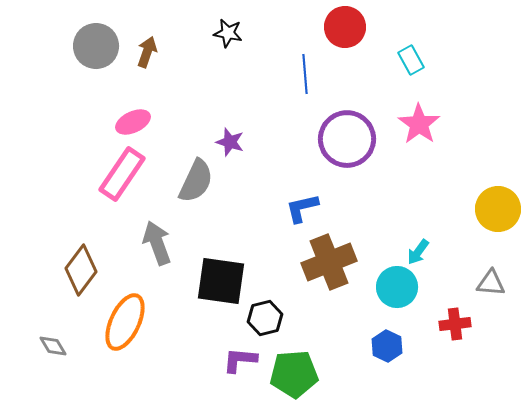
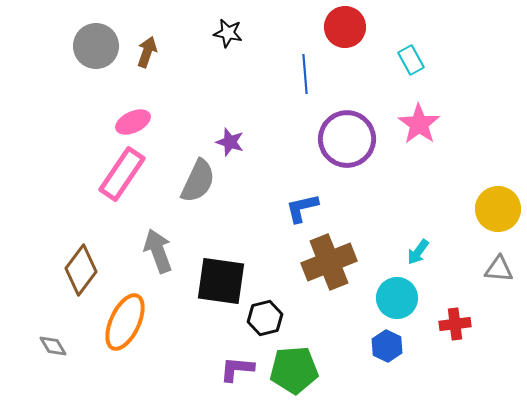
gray semicircle: moved 2 px right
gray arrow: moved 1 px right, 8 px down
gray triangle: moved 8 px right, 14 px up
cyan circle: moved 11 px down
purple L-shape: moved 3 px left, 9 px down
green pentagon: moved 4 px up
